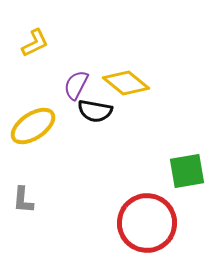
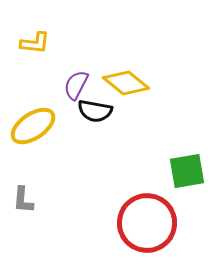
yellow L-shape: rotated 32 degrees clockwise
